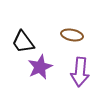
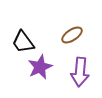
brown ellipse: rotated 45 degrees counterclockwise
